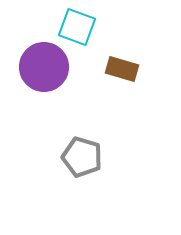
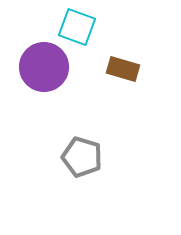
brown rectangle: moved 1 px right
